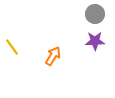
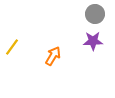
purple star: moved 2 px left
yellow line: rotated 72 degrees clockwise
